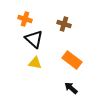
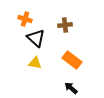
brown cross: moved 1 px right, 1 px down; rotated 24 degrees counterclockwise
black triangle: moved 2 px right, 1 px up
